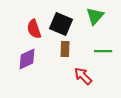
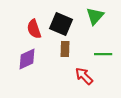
green line: moved 3 px down
red arrow: moved 1 px right
